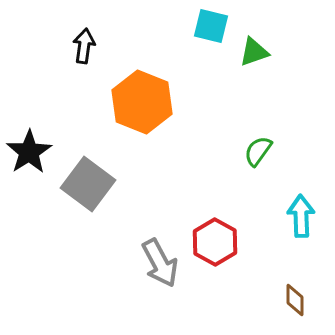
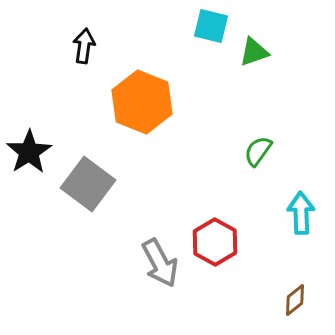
cyan arrow: moved 3 px up
brown diamond: rotated 52 degrees clockwise
